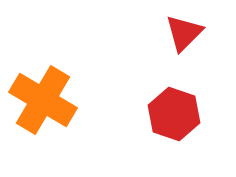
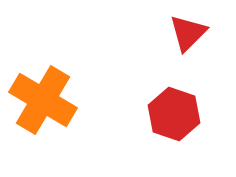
red triangle: moved 4 px right
